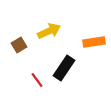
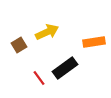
yellow arrow: moved 2 px left, 1 px down
black rectangle: moved 1 px right; rotated 20 degrees clockwise
red line: moved 2 px right, 2 px up
